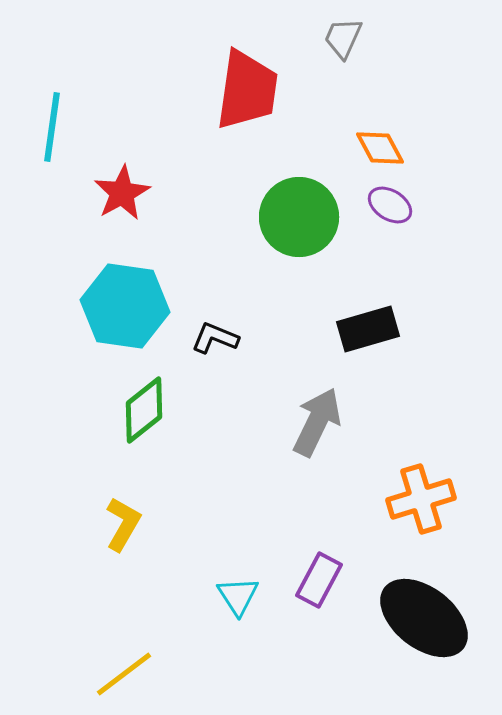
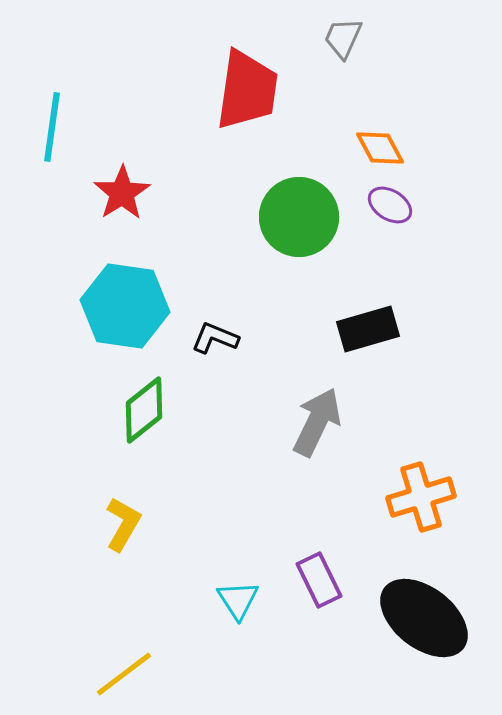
red star: rotated 4 degrees counterclockwise
orange cross: moved 2 px up
purple rectangle: rotated 54 degrees counterclockwise
cyan triangle: moved 4 px down
